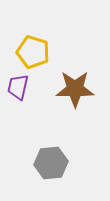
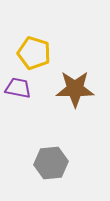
yellow pentagon: moved 1 px right, 1 px down
purple trapezoid: moved 1 px down; rotated 88 degrees clockwise
